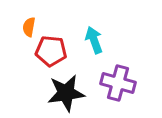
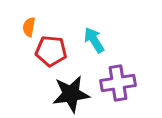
cyan arrow: rotated 12 degrees counterclockwise
purple cross: rotated 24 degrees counterclockwise
black star: moved 5 px right, 1 px down
